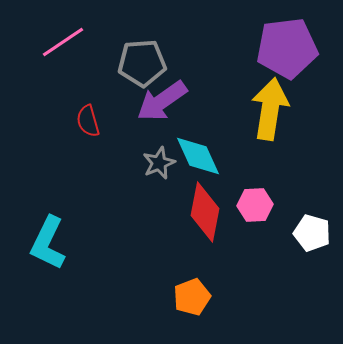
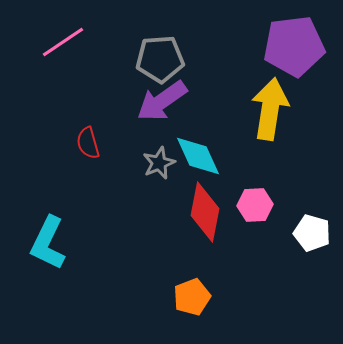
purple pentagon: moved 7 px right, 2 px up
gray pentagon: moved 18 px right, 4 px up
red semicircle: moved 22 px down
